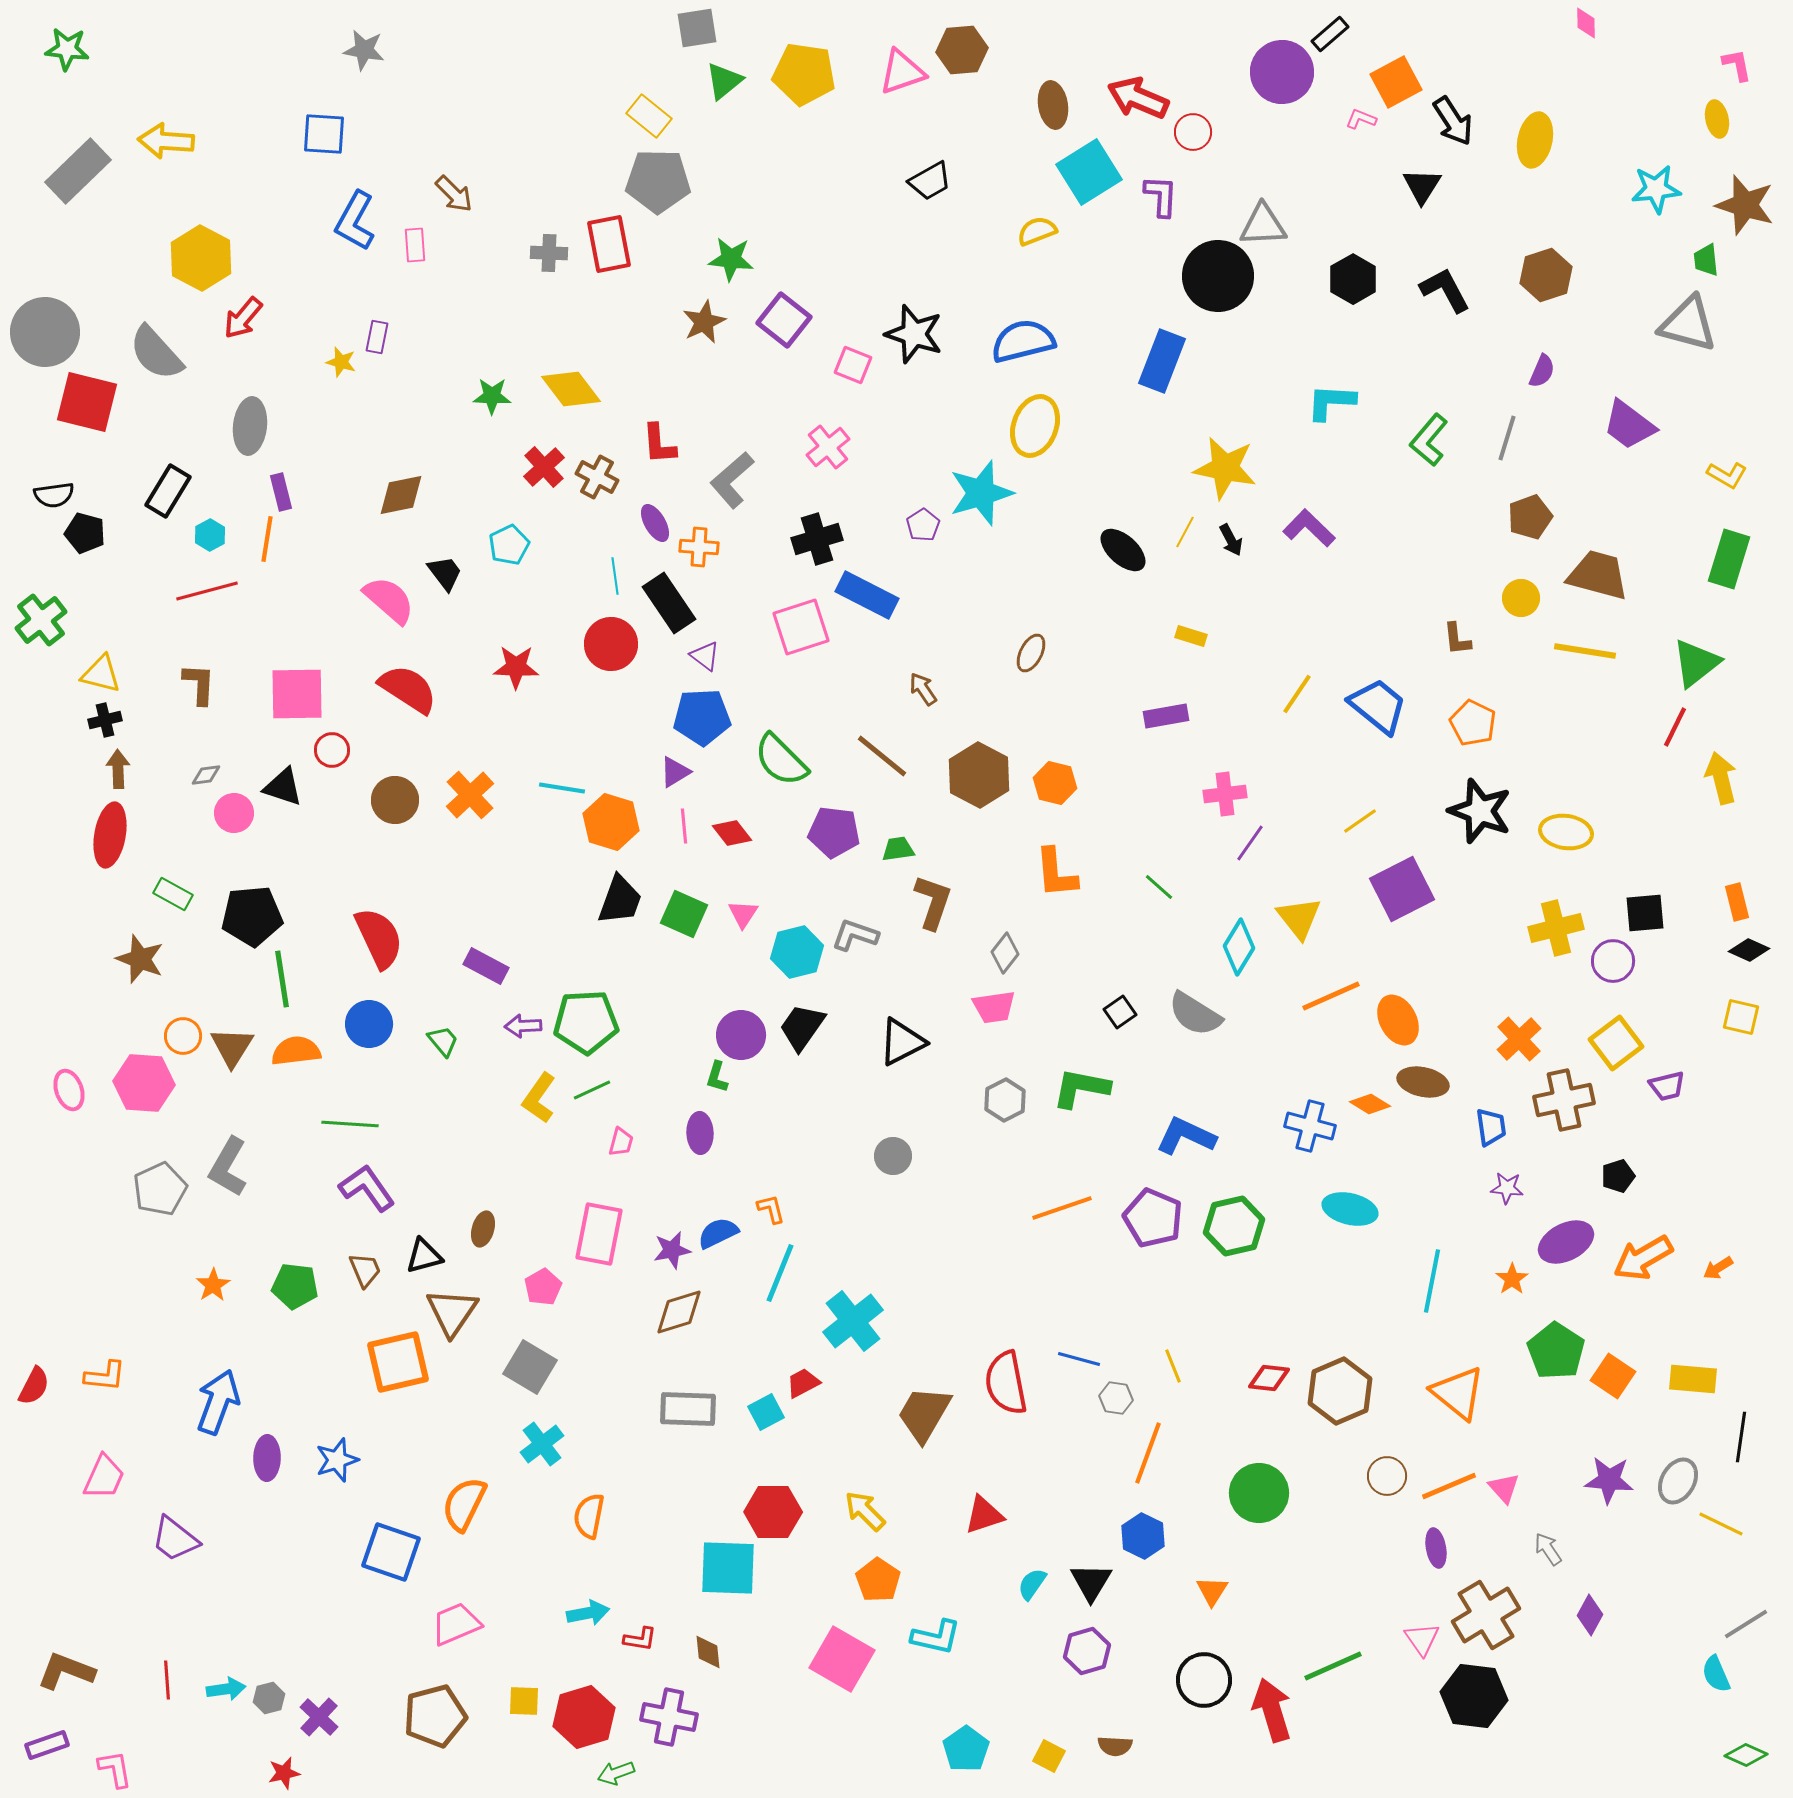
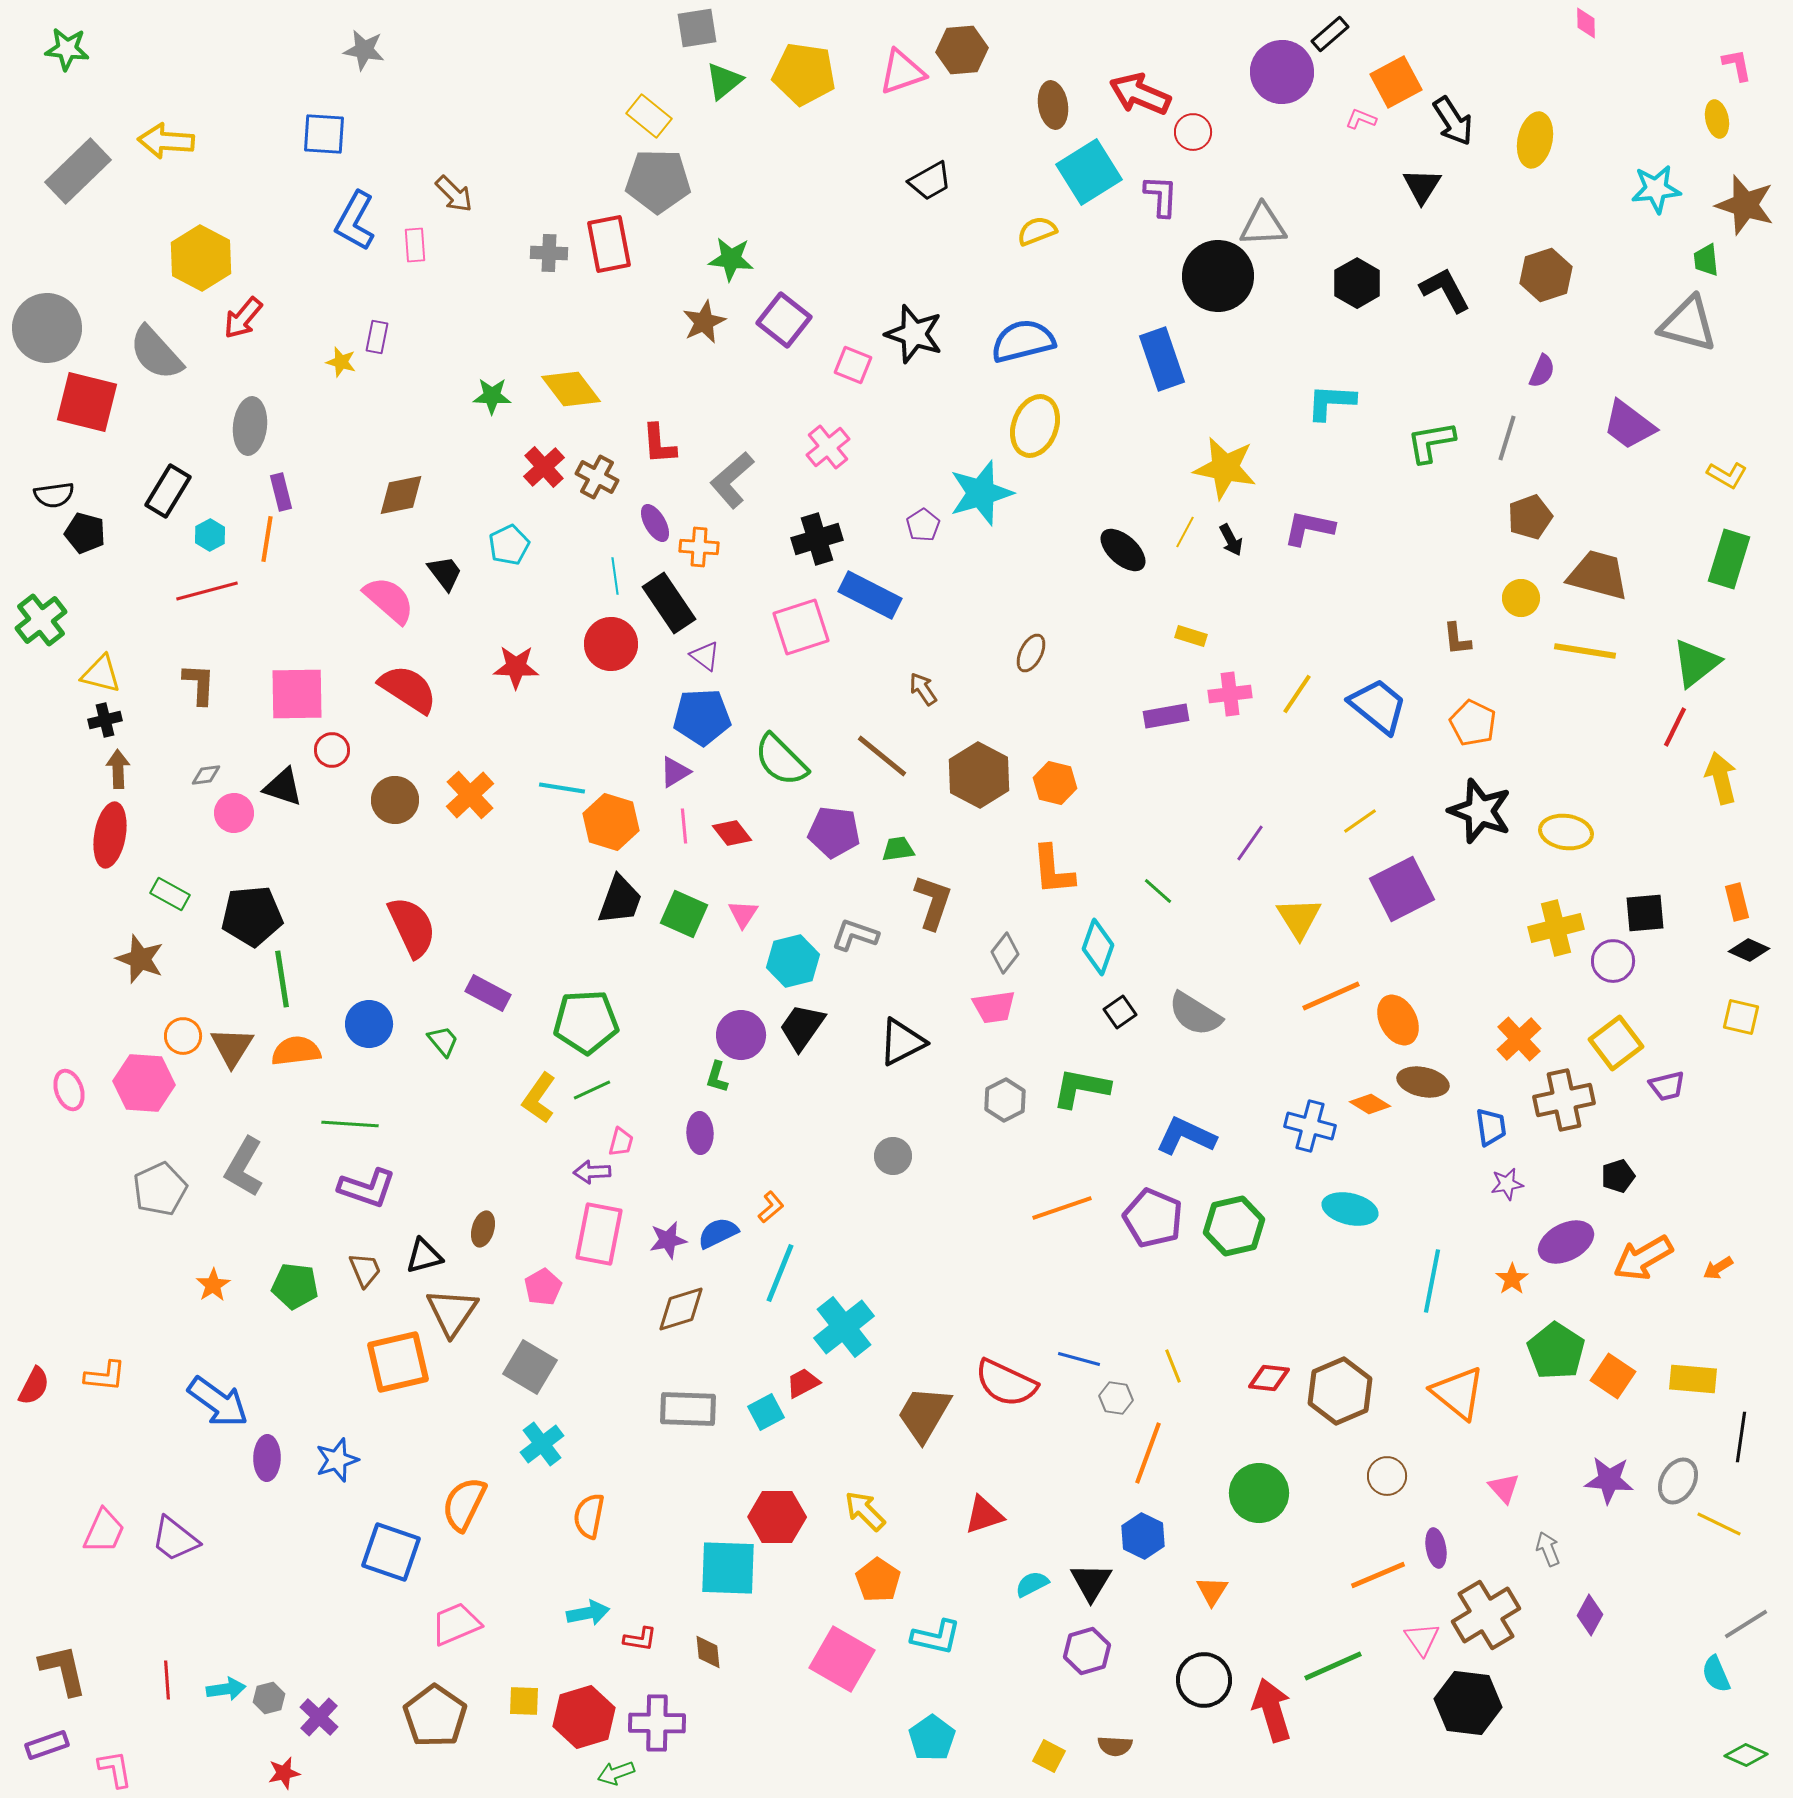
red arrow at (1138, 98): moved 2 px right, 4 px up
black hexagon at (1353, 279): moved 4 px right, 4 px down
gray circle at (45, 332): moved 2 px right, 4 px up
blue rectangle at (1162, 361): moved 2 px up; rotated 40 degrees counterclockwise
green L-shape at (1429, 440): moved 2 px right, 2 px down; rotated 40 degrees clockwise
purple L-shape at (1309, 528): rotated 32 degrees counterclockwise
blue rectangle at (867, 595): moved 3 px right
pink cross at (1225, 794): moved 5 px right, 100 px up
orange L-shape at (1056, 873): moved 3 px left, 3 px up
green line at (1159, 887): moved 1 px left, 4 px down
green rectangle at (173, 894): moved 3 px left
yellow triangle at (1299, 918): rotated 6 degrees clockwise
red semicircle at (379, 938): moved 33 px right, 11 px up
cyan diamond at (1239, 947): moved 141 px left; rotated 12 degrees counterclockwise
cyan hexagon at (797, 952): moved 4 px left, 9 px down
purple rectangle at (486, 966): moved 2 px right, 27 px down
purple arrow at (523, 1026): moved 69 px right, 146 px down
gray L-shape at (228, 1167): moved 16 px right
purple L-shape at (367, 1188): rotated 144 degrees clockwise
purple star at (1507, 1188): moved 4 px up; rotated 16 degrees counterclockwise
orange L-shape at (771, 1209): moved 2 px up; rotated 64 degrees clockwise
purple star at (672, 1250): moved 4 px left, 10 px up
brown diamond at (679, 1312): moved 2 px right, 3 px up
cyan cross at (853, 1321): moved 9 px left, 6 px down
red semicircle at (1006, 1383): rotated 54 degrees counterclockwise
blue arrow at (218, 1402): rotated 106 degrees clockwise
pink trapezoid at (104, 1477): moved 54 px down
orange line at (1449, 1486): moved 71 px left, 89 px down
red hexagon at (773, 1512): moved 4 px right, 5 px down
yellow line at (1721, 1524): moved 2 px left
gray arrow at (1548, 1549): rotated 12 degrees clockwise
cyan semicircle at (1032, 1584): rotated 28 degrees clockwise
brown L-shape at (66, 1671): moved 3 px left, 1 px up; rotated 56 degrees clockwise
black hexagon at (1474, 1696): moved 6 px left, 7 px down
brown pentagon at (435, 1716): rotated 22 degrees counterclockwise
purple cross at (669, 1717): moved 12 px left, 6 px down; rotated 10 degrees counterclockwise
cyan pentagon at (966, 1749): moved 34 px left, 11 px up
